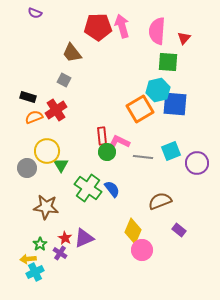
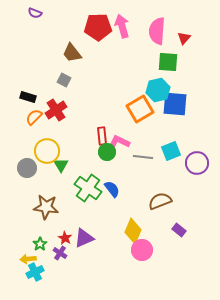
orange semicircle: rotated 24 degrees counterclockwise
